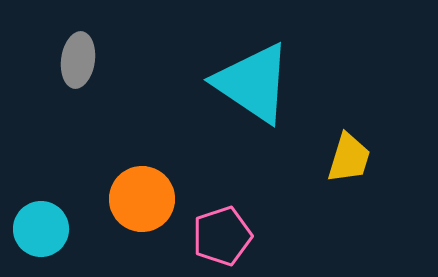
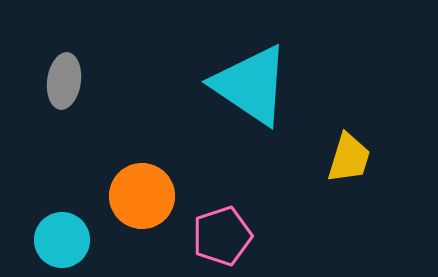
gray ellipse: moved 14 px left, 21 px down
cyan triangle: moved 2 px left, 2 px down
orange circle: moved 3 px up
cyan circle: moved 21 px right, 11 px down
